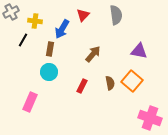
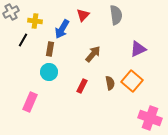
purple triangle: moved 1 px left, 2 px up; rotated 36 degrees counterclockwise
